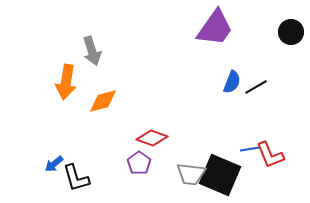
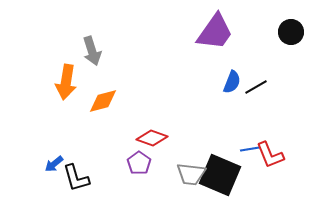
purple trapezoid: moved 4 px down
